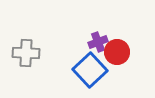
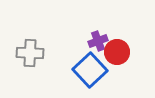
purple cross: moved 1 px up
gray cross: moved 4 px right
